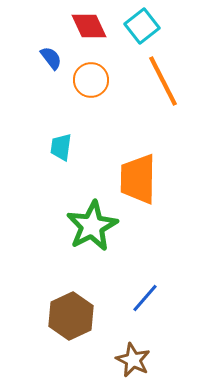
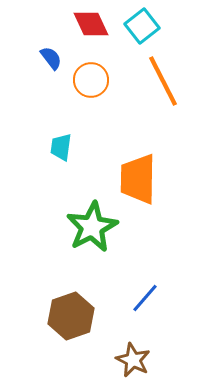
red diamond: moved 2 px right, 2 px up
green star: moved 1 px down
brown hexagon: rotated 6 degrees clockwise
